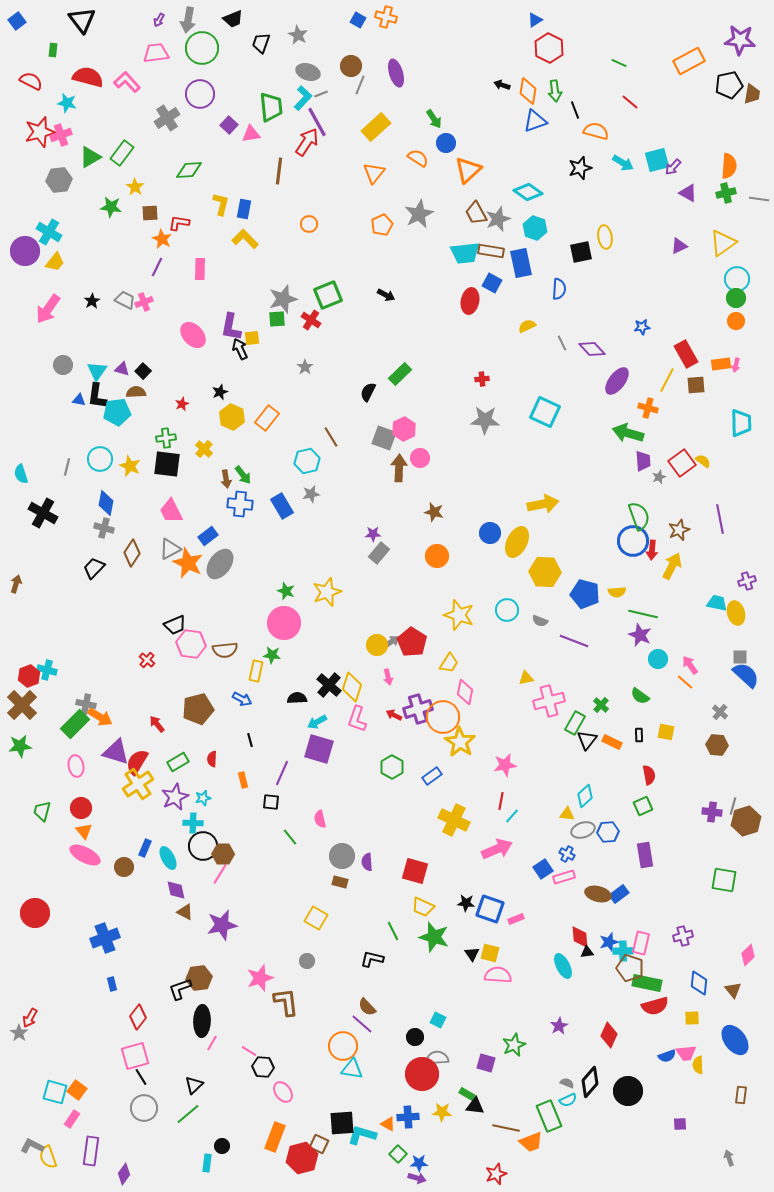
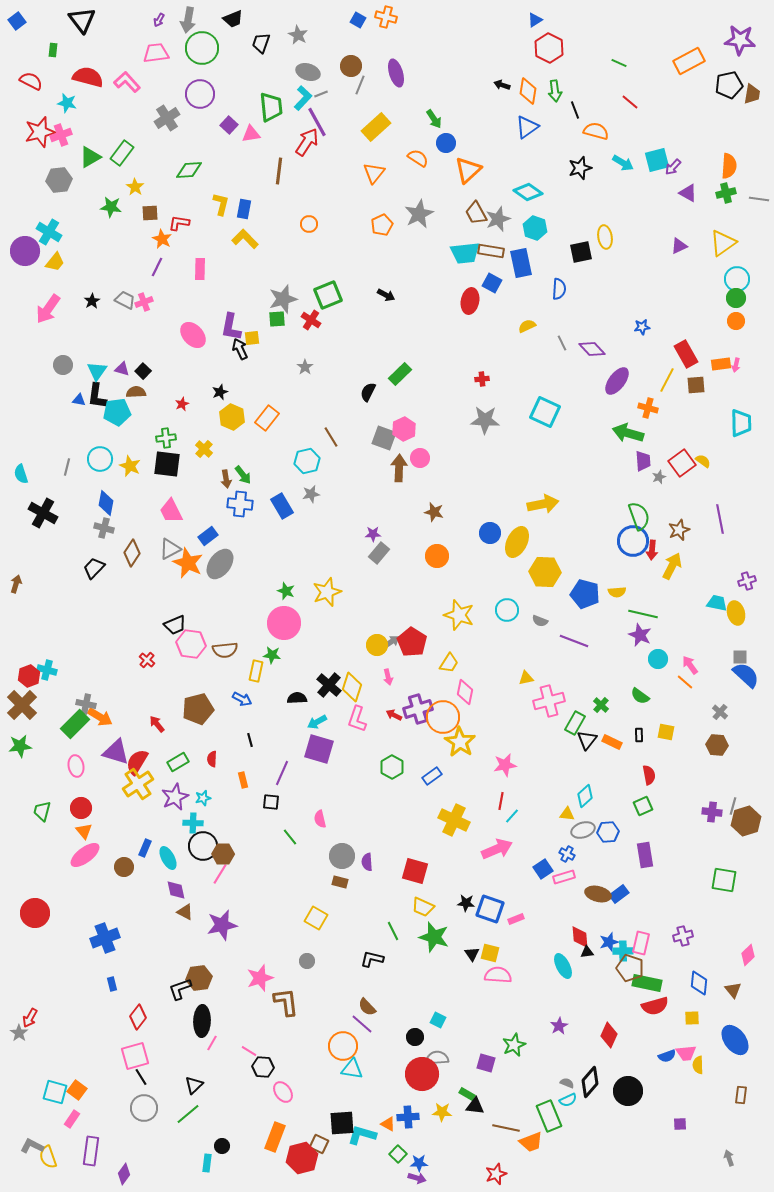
blue triangle at (535, 121): moved 8 px left, 6 px down; rotated 15 degrees counterclockwise
pink ellipse at (85, 855): rotated 64 degrees counterclockwise
